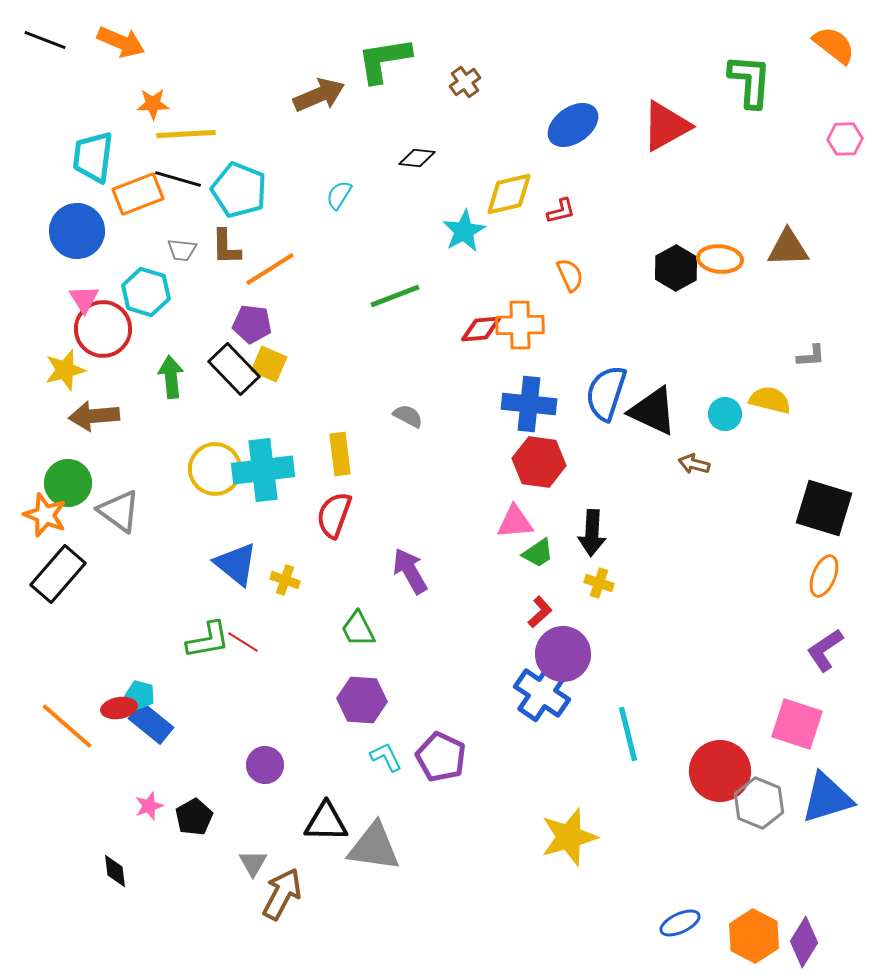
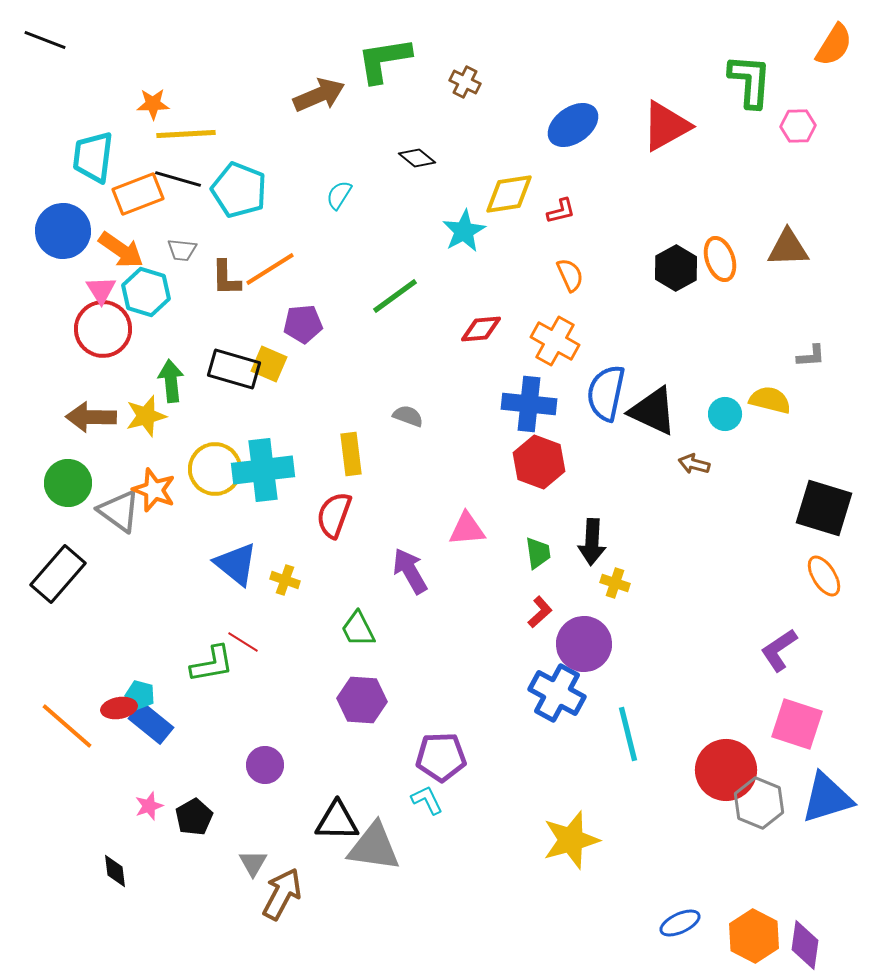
orange arrow at (121, 42): moved 208 px down; rotated 12 degrees clockwise
orange semicircle at (834, 45): rotated 84 degrees clockwise
brown cross at (465, 82): rotated 28 degrees counterclockwise
pink hexagon at (845, 139): moved 47 px left, 13 px up
black diamond at (417, 158): rotated 33 degrees clockwise
yellow diamond at (509, 194): rotated 4 degrees clockwise
blue circle at (77, 231): moved 14 px left
brown L-shape at (226, 247): moved 31 px down
orange ellipse at (720, 259): rotated 66 degrees clockwise
green line at (395, 296): rotated 15 degrees counterclockwise
pink triangle at (84, 299): moved 17 px right, 9 px up
purple pentagon at (252, 324): moved 51 px right; rotated 12 degrees counterclockwise
orange cross at (520, 325): moved 35 px right, 16 px down; rotated 30 degrees clockwise
black rectangle at (234, 369): rotated 30 degrees counterclockwise
yellow star at (65, 370): moved 81 px right, 46 px down
green arrow at (171, 377): moved 4 px down
blue semicircle at (606, 393): rotated 6 degrees counterclockwise
brown arrow at (94, 416): moved 3 px left, 1 px down; rotated 6 degrees clockwise
gray semicircle at (408, 416): rotated 8 degrees counterclockwise
yellow rectangle at (340, 454): moved 11 px right
red hexagon at (539, 462): rotated 12 degrees clockwise
orange star at (45, 515): moved 109 px right, 25 px up
pink triangle at (515, 522): moved 48 px left, 7 px down
black arrow at (592, 533): moved 9 px down
green trapezoid at (538, 553): rotated 64 degrees counterclockwise
orange ellipse at (824, 576): rotated 54 degrees counterclockwise
yellow cross at (599, 583): moved 16 px right
green L-shape at (208, 640): moved 4 px right, 24 px down
purple L-shape at (825, 650): moved 46 px left
purple circle at (563, 654): moved 21 px right, 10 px up
blue cross at (542, 693): moved 15 px right; rotated 6 degrees counterclockwise
cyan L-shape at (386, 757): moved 41 px right, 43 px down
purple pentagon at (441, 757): rotated 27 degrees counterclockwise
red circle at (720, 771): moved 6 px right, 1 px up
black triangle at (326, 822): moved 11 px right, 1 px up
yellow star at (569, 837): moved 2 px right, 3 px down
purple diamond at (804, 942): moved 1 px right, 3 px down; rotated 24 degrees counterclockwise
